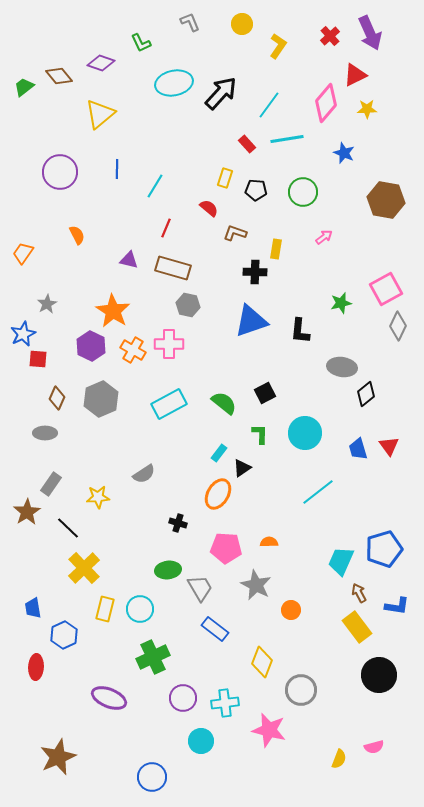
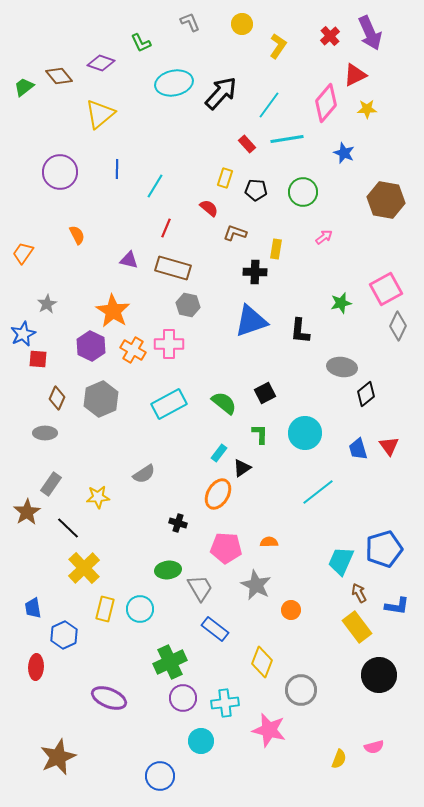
green cross at (153, 657): moved 17 px right, 5 px down
blue circle at (152, 777): moved 8 px right, 1 px up
